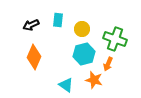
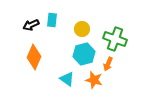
cyan rectangle: moved 6 px left
cyan triangle: moved 1 px right, 6 px up
